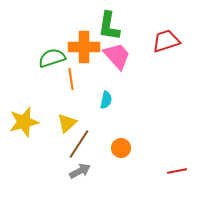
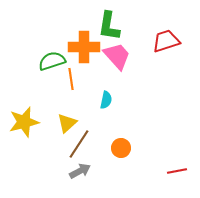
green semicircle: moved 3 px down
